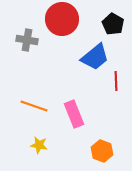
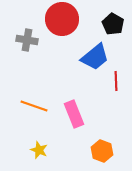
yellow star: moved 5 px down; rotated 12 degrees clockwise
